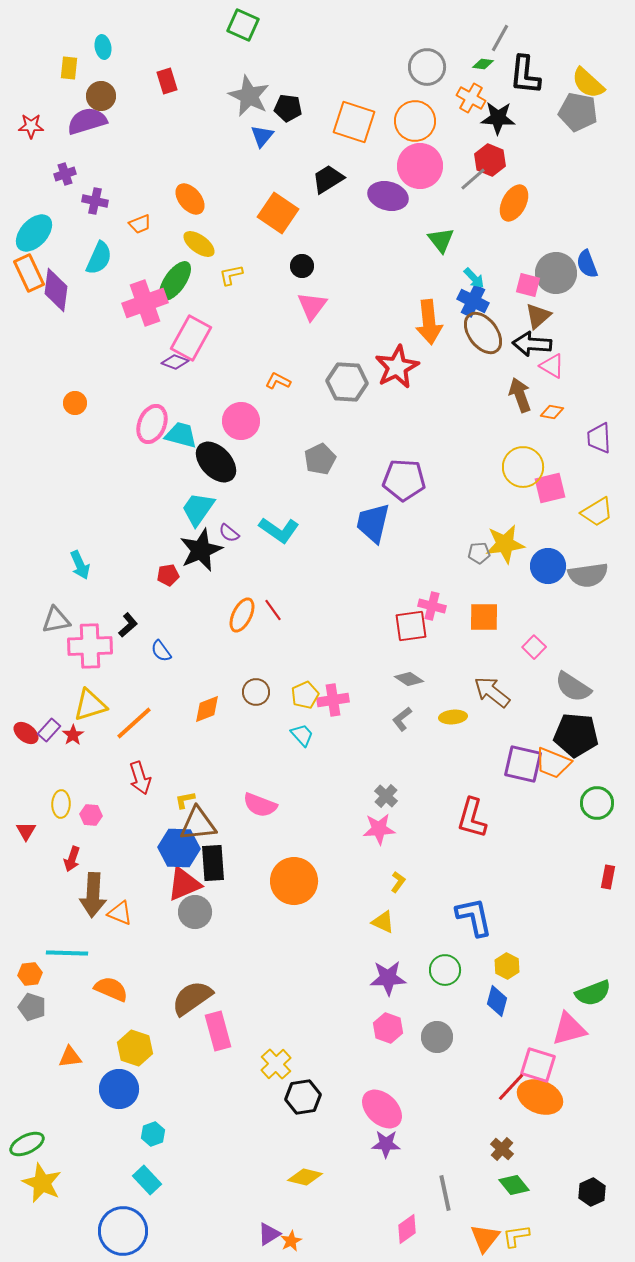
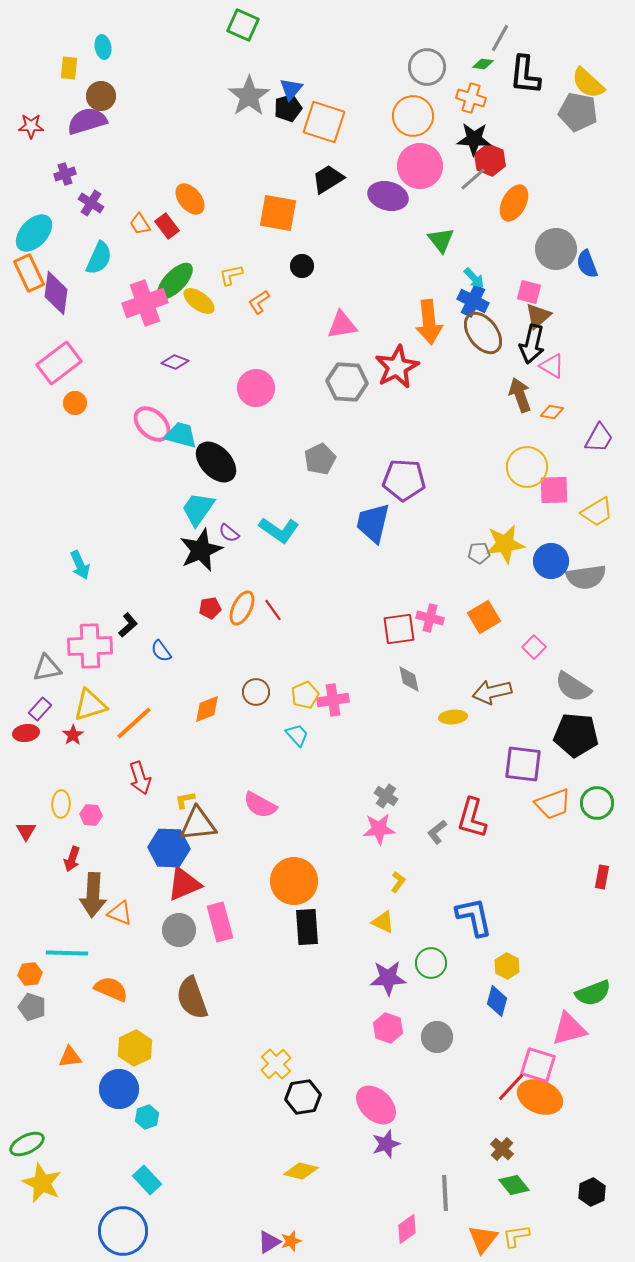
red rectangle at (167, 81): moved 145 px down; rotated 20 degrees counterclockwise
gray star at (249, 96): rotated 12 degrees clockwise
orange cross at (471, 98): rotated 12 degrees counterclockwise
black pentagon at (288, 108): rotated 24 degrees counterclockwise
black star at (498, 118): moved 24 px left, 21 px down
orange circle at (415, 121): moved 2 px left, 5 px up
orange square at (354, 122): moved 30 px left
blue triangle at (262, 136): moved 29 px right, 47 px up
purple cross at (95, 201): moved 4 px left, 2 px down; rotated 20 degrees clockwise
orange square at (278, 213): rotated 24 degrees counterclockwise
orange trapezoid at (140, 224): rotated 80 degrees clockwise
yellow ellipse at (199, 244): moved 57 px down
gray circle at (556, 273): moved 24 px up
green ellipse at (175, 281): rotated 9 degrees clockwise
pink square at (528, 285): moved 1 px right, 7 px down
purple diamond at (56, 290): moved 3 px down
pink triangle at (312, 306): moved 30 px right, 19 px down; rotated 44 degrees clockwise
pink rectangle at (191, 338): moved 132 px left, 25 px down; rotated 24 degrees clockwise
black arrow at (532, 344): rotated 81 degrees counterclockwise
orange L-shape at (278, 381): moved 19 px left, 79 px up; rotated 60 degrees counterclockwise
pink circle at (241, 421): moved 15 px right, 33 px up
pink ellipse at (152, 424): rotated 69 degrees counterclockwise
purple trapezoid at (599, 438): rotated 148 degrees counterclockwise
yellow circle at (523, 467): moved 4 px right
pink square at (550, 488): moved 4 px right, 2 px down; rotated 12 degrees clockwise
blue circle at (548, 566): moved 3 px right, 5 px up
red pentagon at (168, 575): moved 42 px right, 33 px down
gray semicircle at (588, 575): moved 2 px left, 2 px down
pink cross at (432, 606): moved 2 px left, 12 px down
orange ellipse at (242, 615): moved 7 px up
orange square at (484, 617): rotated 32 degrees counterclockwise
gray triangle at (56, 620): moved 9 px left, 48 px down
red square at (411, 626): moved 12 px left, 3 px down
gray diamond at (409, 679): rotated 44 degrees clockwise
brown arrow at (492, 692): rotated 51 degrees counterclockwise
gray L-shape at (402, 719): moved 35 px right, 113 px down
purple rectangle at (49, 730): moved 9 px left, 21 px up
red ellipse at (26, 733): rotated 45 degrees counterclockwise
cyan trapezoid at (302, 735): moved 5 px left
orange trapezoid at (553, 763): moved 41 px down; rotated 42 degrees counterclockwise
purple square at (523, 764): rotated 6 degrees counterclockwise
gray cross at (386, 796): rotated 10 degrees counterclockwise
pink semicircle at (260, 805): rotated 8 degrees clockwise
blue hexagon at (179, 848): moved 10 px left
black rectangle at (213, 863): moved 94 px right, 64 px down
red rectangle at (608, 877): moved 6 px left
gray circle at (195, 912): moved 16 px left, 18 px down
green circle at (445, 970): moved 14 px left, 7 px up
brown semicircle at (192, 998): rotated 75 degrees counterclockwise
pink rectangle at (218, 1031): moved 2 px right, 109 px up
yellow hexagon at (135, 1048): rotated 16 degrees clockwise
pink ellipse at (382, 1109): moved 6 px left, 4 px up
cyan hexagon at (153, 1134): moved 6 px left, 17 px up
purple star at (386, 1144): rotated 20 degrees counterclockwise
yellow diamond at (305, 1177): moved 4 px left, 6 px up
gray line at (445, 1193): rotated 9 degrees clockwise
purple triangle at (269, 1234): moved 8 px down
orange triangle at (485, 1238): moved 2 px left, 1 px down
orange star at (291, 1241): rotated 10 degrees clockwise
